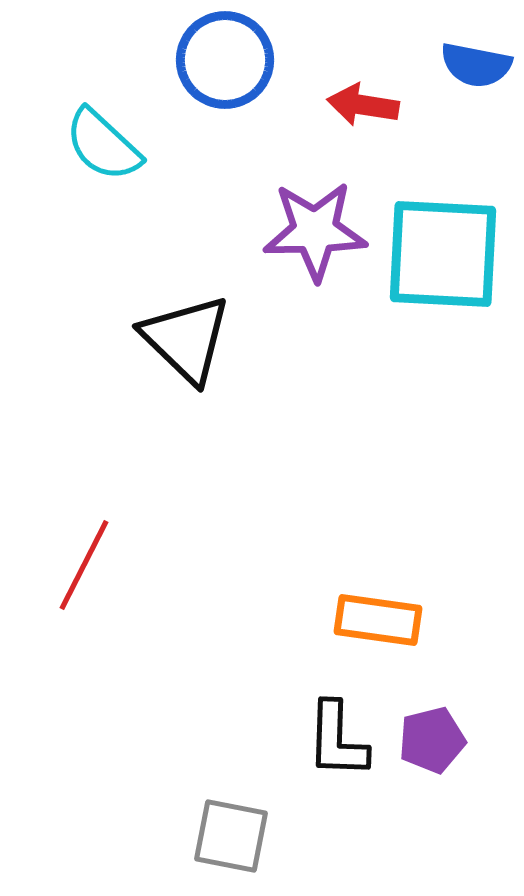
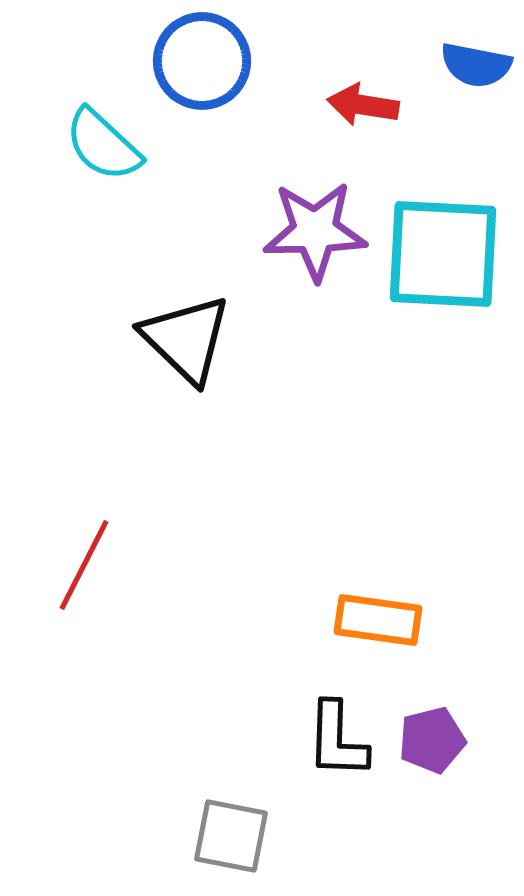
blue circle: moved 23 px left, 1 px down
